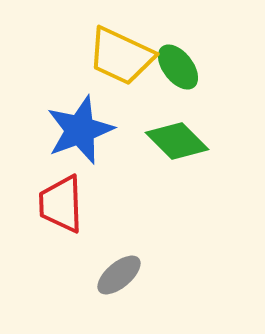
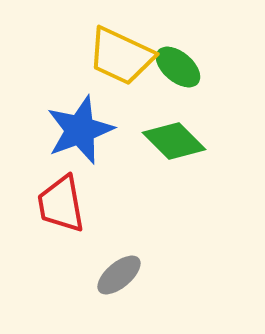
green ellipse: rotated 12 degrees counterclockwise
green diamond: moved 3 px left
red trapezoid: rotated 8 degrees counterclockwise
